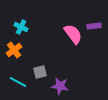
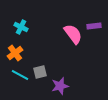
orange cross: moved 1 px right, 3 px down
cyan line: moved 2 px right, 7 px up
purple star: rotated 24 degrees counterclockwise
